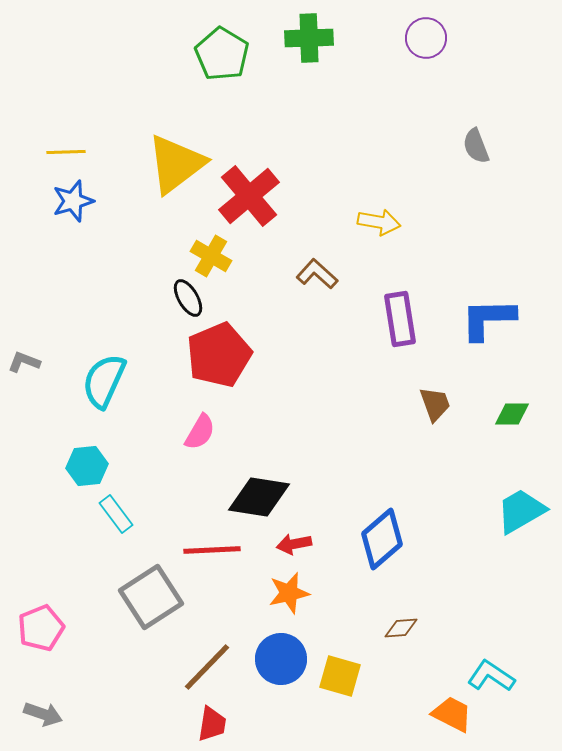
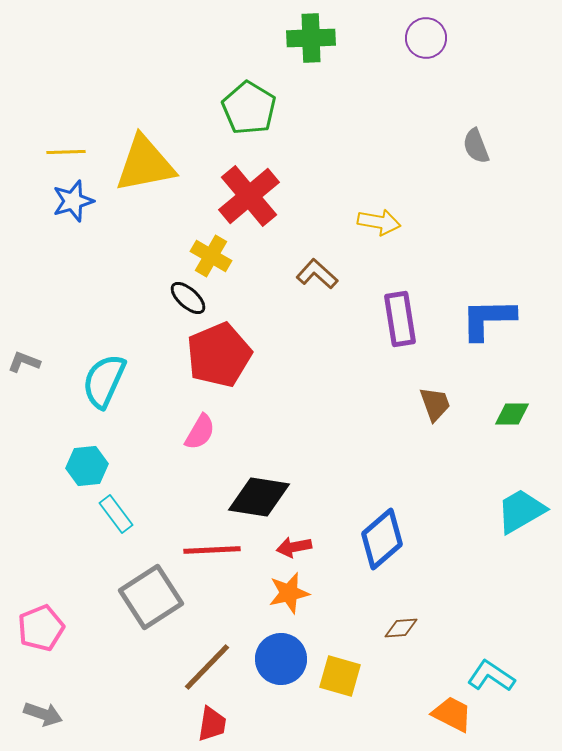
green cross: moved 2 px right
green pentagon: moved 27 px right, 54 px down
yellow triangle: moved 31 px left; rotated 26 degrees clockwise
black ellipse: rotated 18 degrees counterclockwise
red arrow: moved 3 px down
